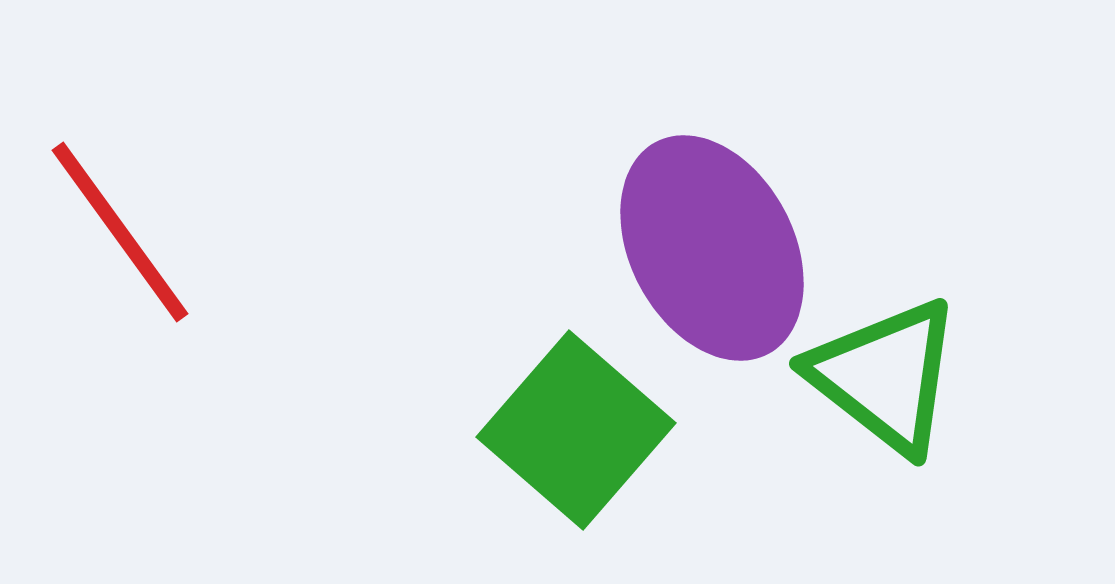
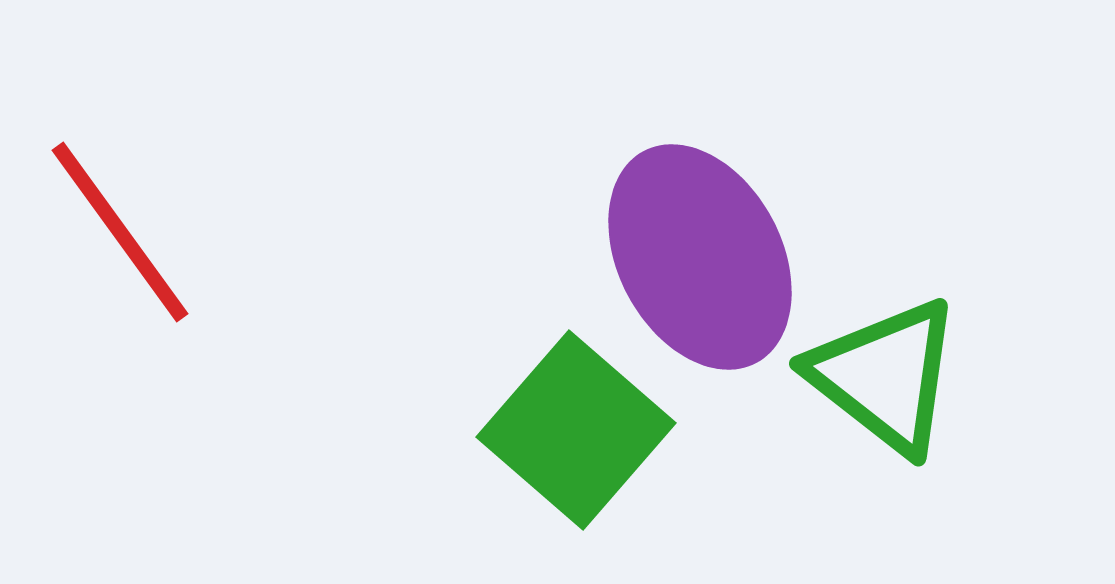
purple ellipse: moved 12 px left, 9 px down
